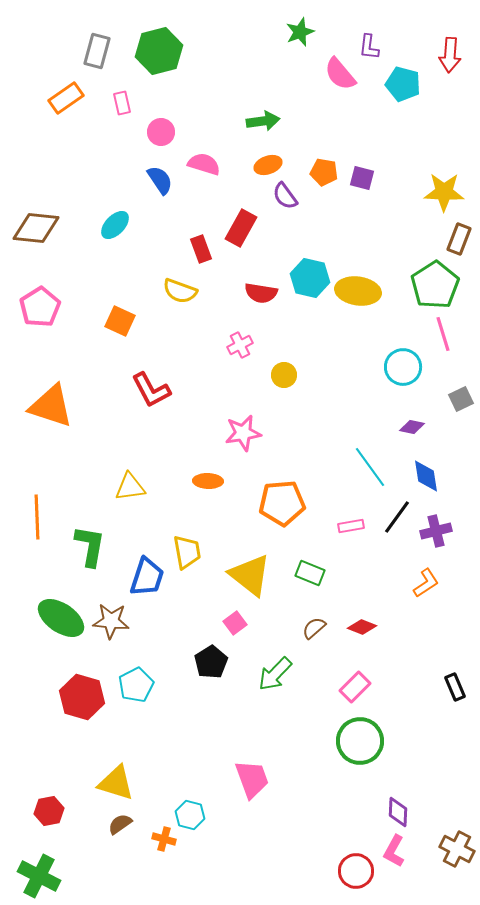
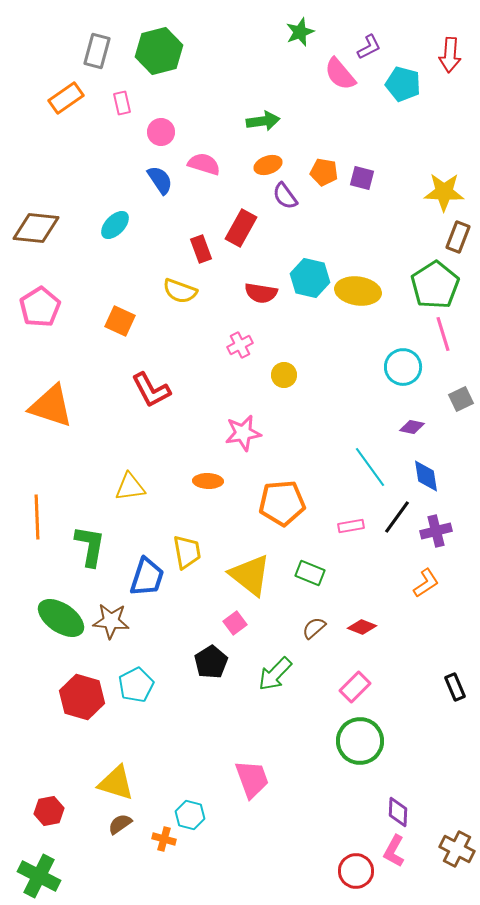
purple L-shape at (369, 47): rotated 124 degrees counterclockwise
brown rectangle at (459, 239): moved 1 px left, 2 px up
